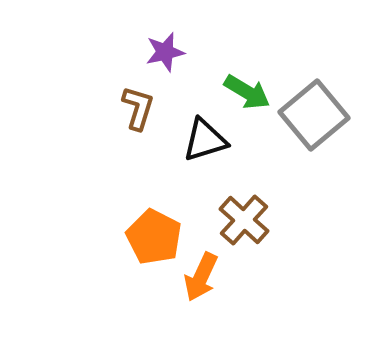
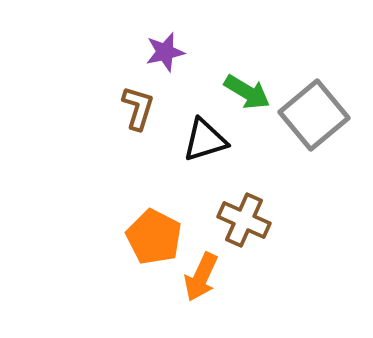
brown cross: rotated 18 degrees counterclockwise
